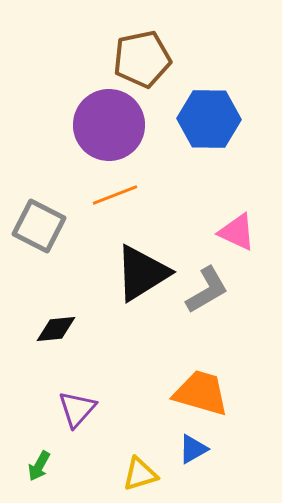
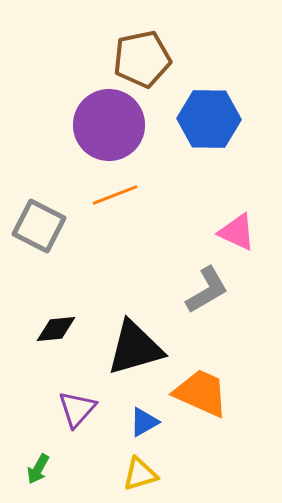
black triangle: moved 7 px left, 75 px down; rotated 16 degrees clockwise
orange trapezoid: rotated 8 degrees clockwise
blue triangle: moved 49 px left, 27 px up
green arrow: moved 1 px left, 3 px down
